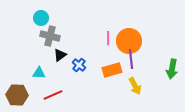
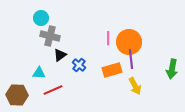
orange circle: moved 1 px down
red line: moved 5 px up
